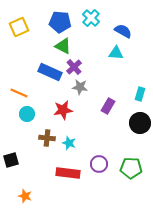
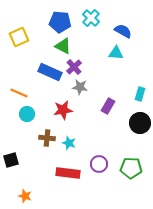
yellow square: moved 10 px down
